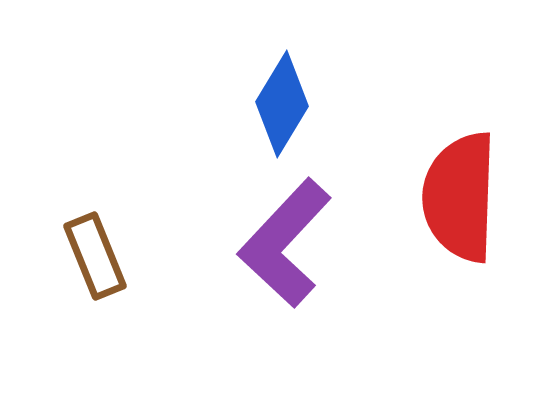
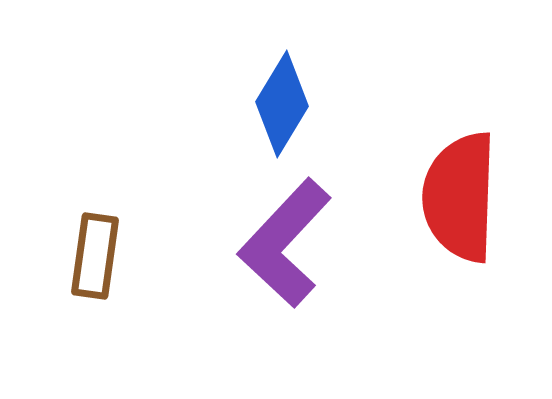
brown rectangle: rotated 30 degrees clockwise
